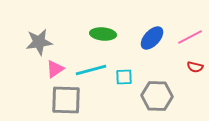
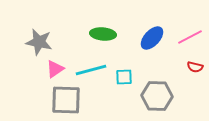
gray star: rotated 20 degrees clockwise
